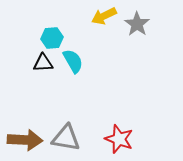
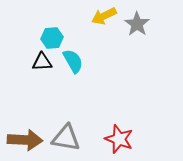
black triangle: moved 1 px left, 1 px up
